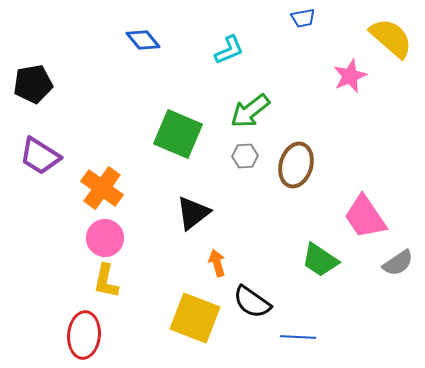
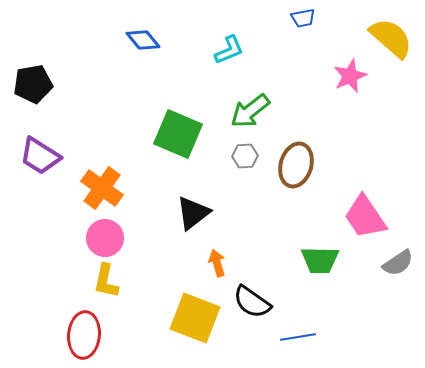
green trapezoid: rotated 33 degrees counterclockwise
blue line: rotated 12 degrees counterclockwise
